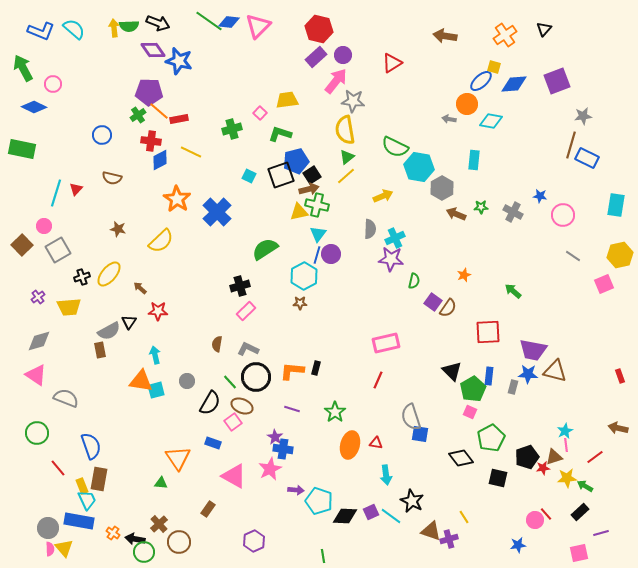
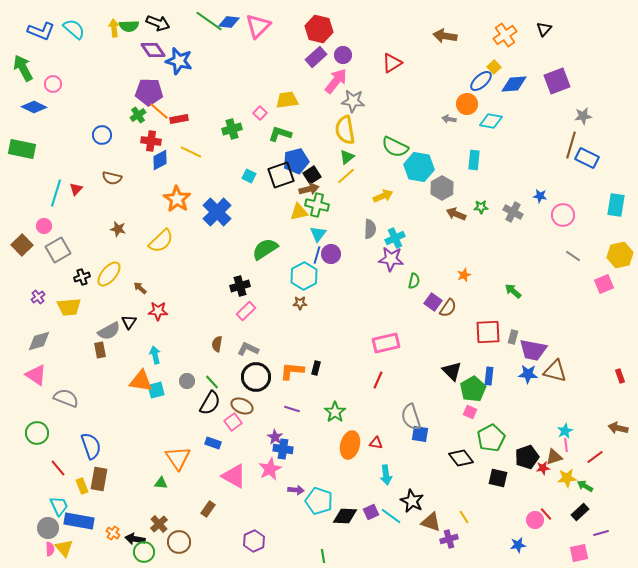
yellow square at (494, 67): rotated 32 degrees clockwise
green line at (230, 382): moved 18 px left
gray rectangle at (513, 387): moved 50 px up
cyan trapezoid at (87, 500): moved 28 px left, 6 px down
brown triangle at (431, 531): moved 9 px up
